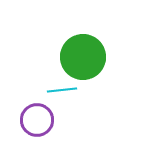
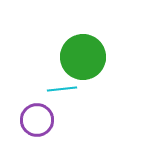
cyan line: moved 1 px up
